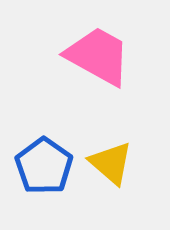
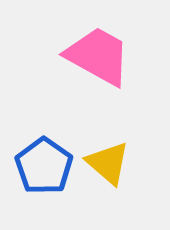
yellow triangle: moved 3 px left
